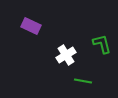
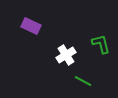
green L-shape: moved 1 px left
green line: rotated 18 degrees clockwise
